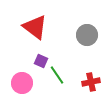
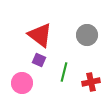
red triangle: moved 5 px right, 8 px down
purple square: moved 2 px left, 1 px up
green line: moved 7 px right, 3 px up; rotated 48 degrees clockwise
